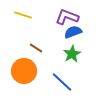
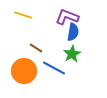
blue semicircle: rotated 120 degrees clockwise
blue line: moved 8 px left, 14 px up; rotated 15 degrees counterclockwise
